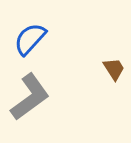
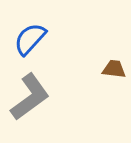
brown trapezoid: rotated 50 degrees counterclockwise
